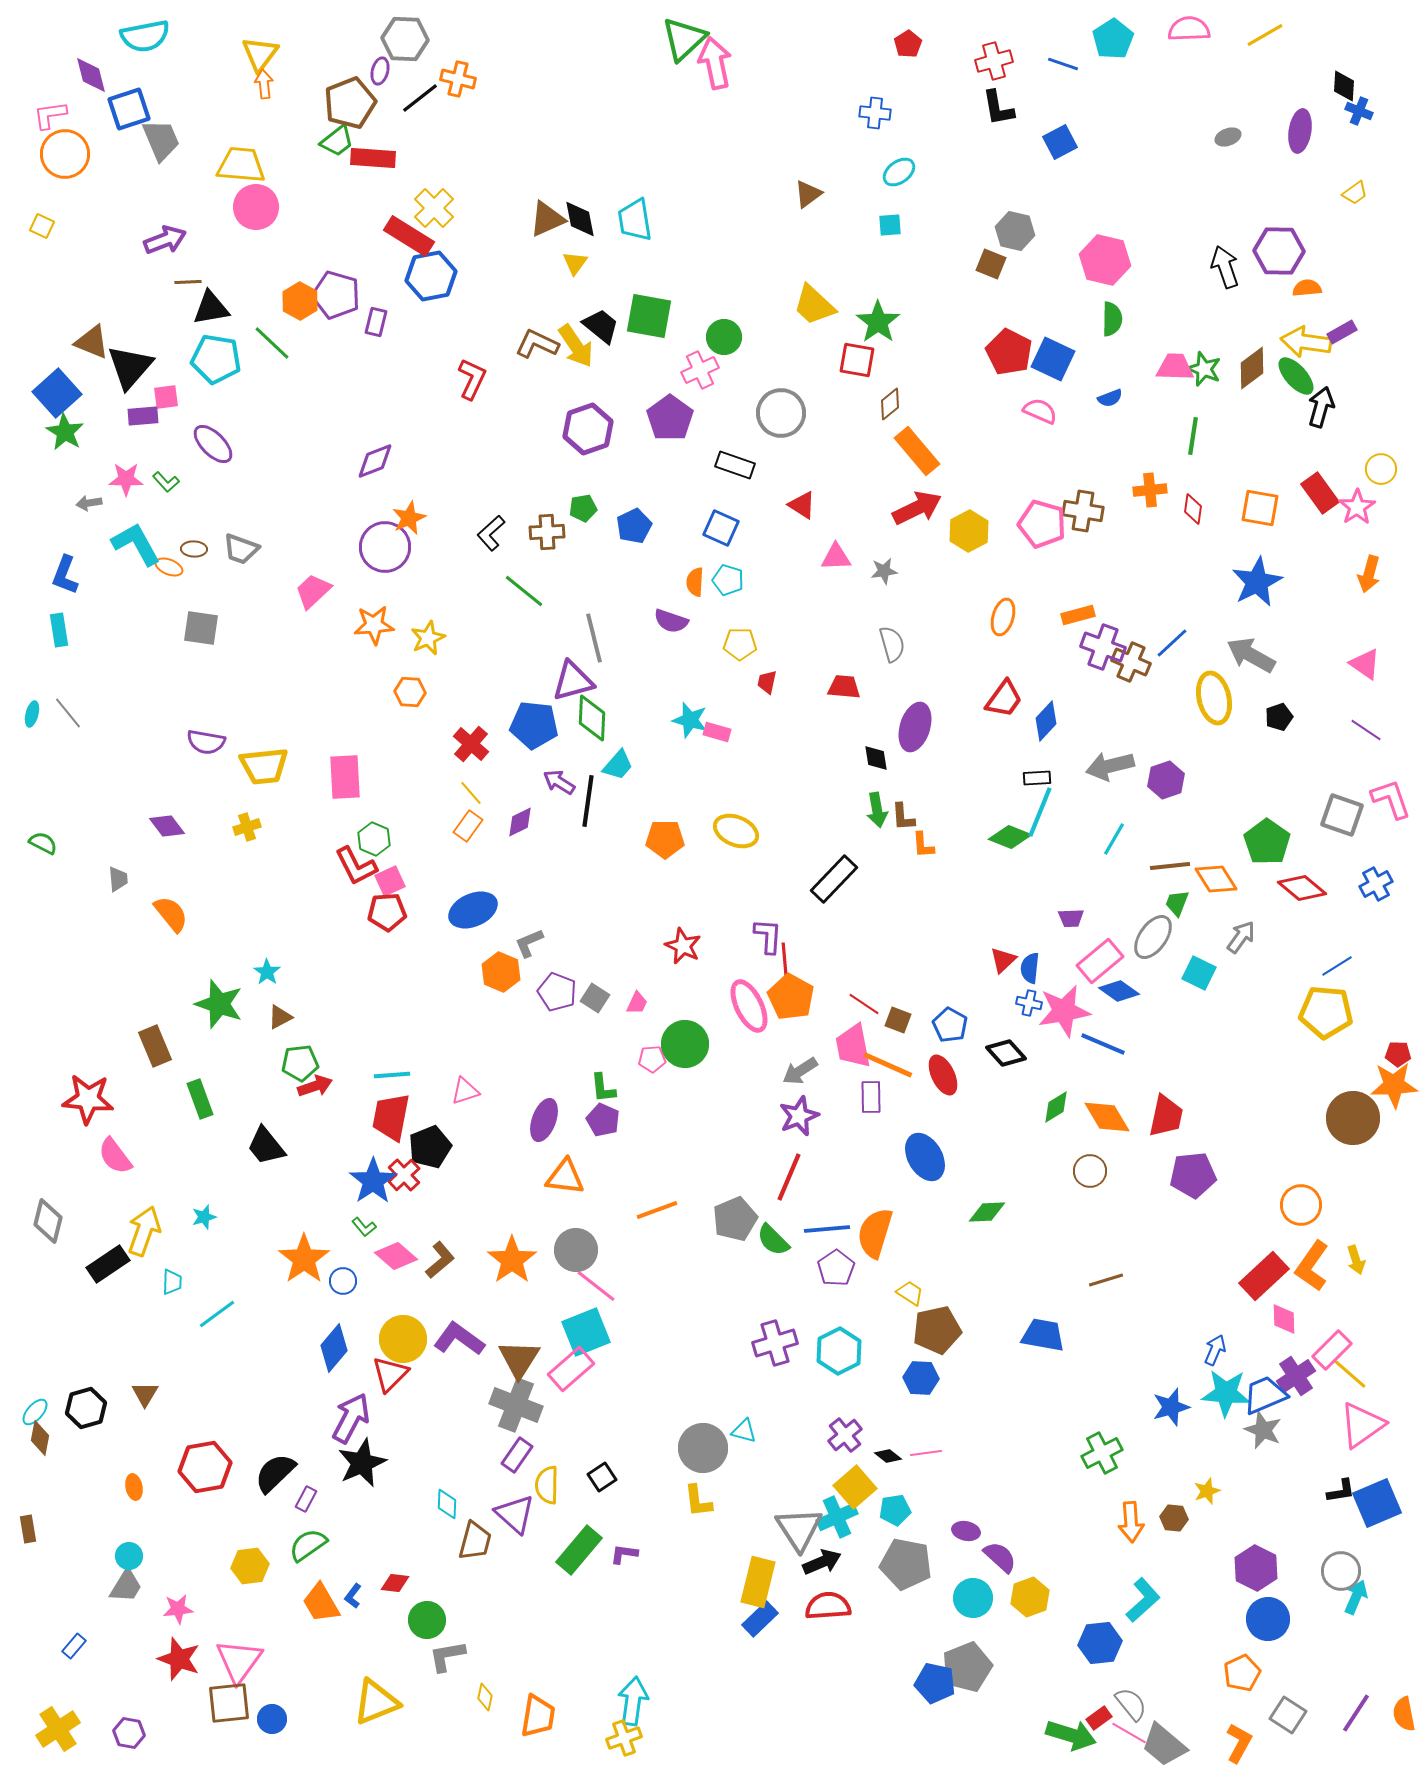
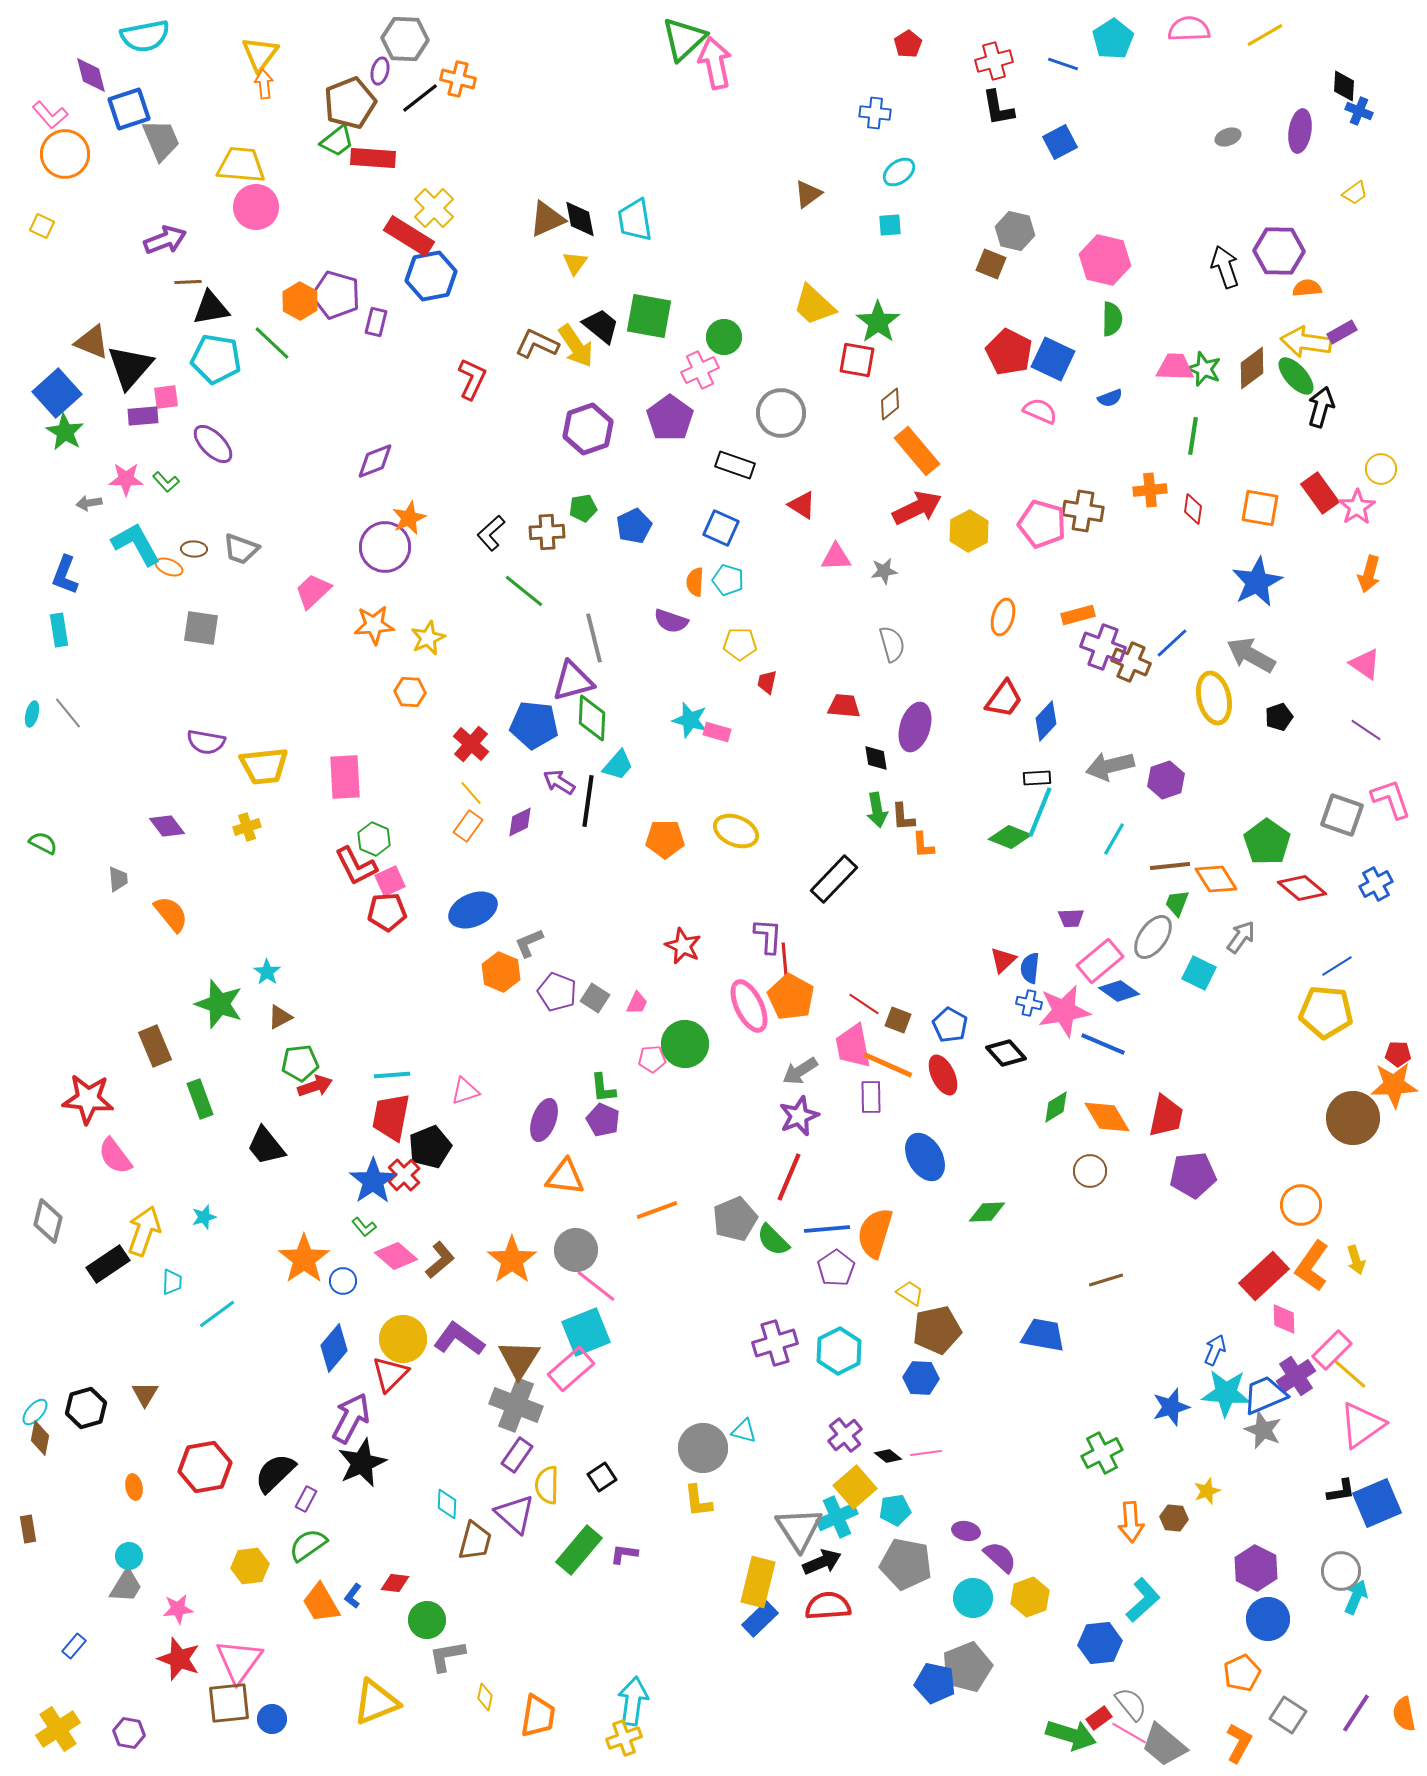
pink L-shape at (50, 115): rotated 123 degrees counterclockwise
red trapezoid at (844, 687): moved 19 px down
